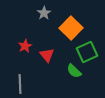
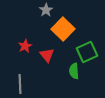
gray star: moved 2 px right, 3 px up
orange square: moved 8 px left, 1 px down
green semicircle: rotated 42 degrees clockwise
